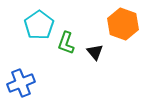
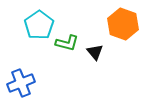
green L-shape: moved 1 px right; rotated 95 degrees counterclockwise
